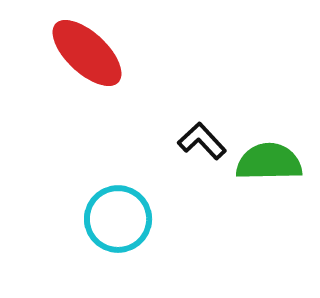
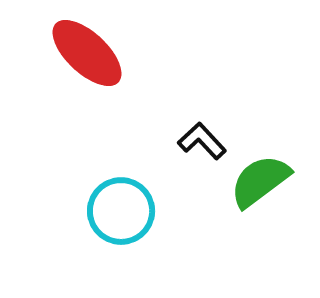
green semicircle: moved 9 px left, 19 px down; rotated 36 degrees counterclockwise
cyan circle: moved 3 px right, 8 px up
